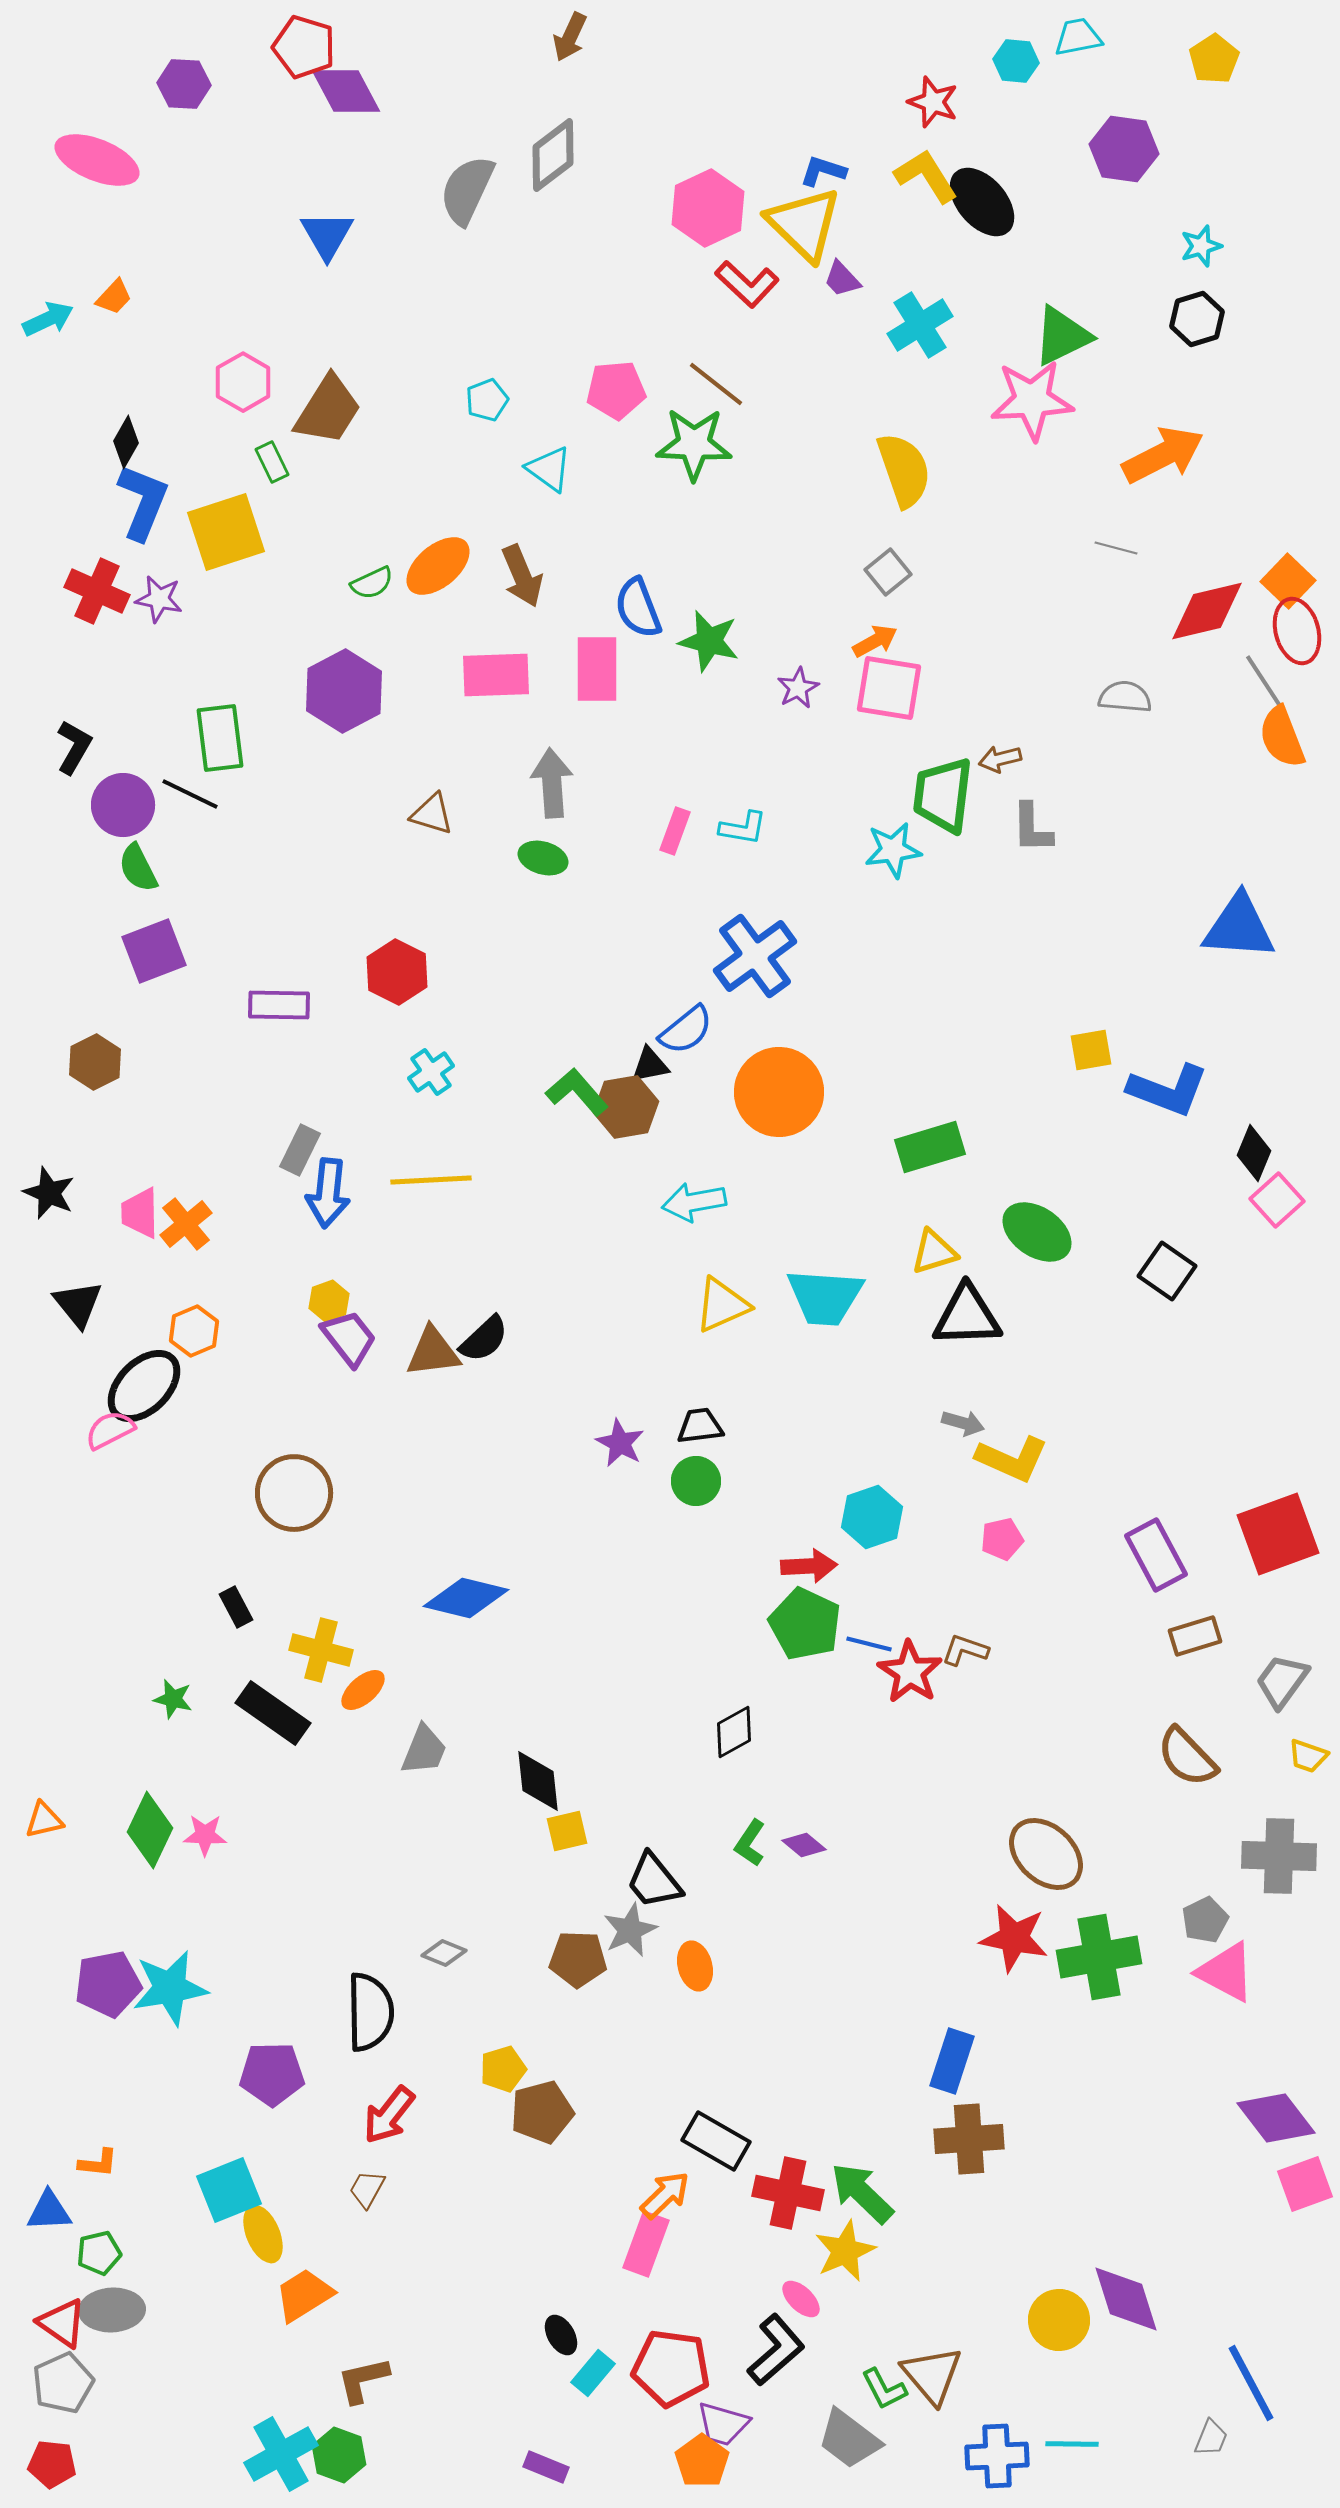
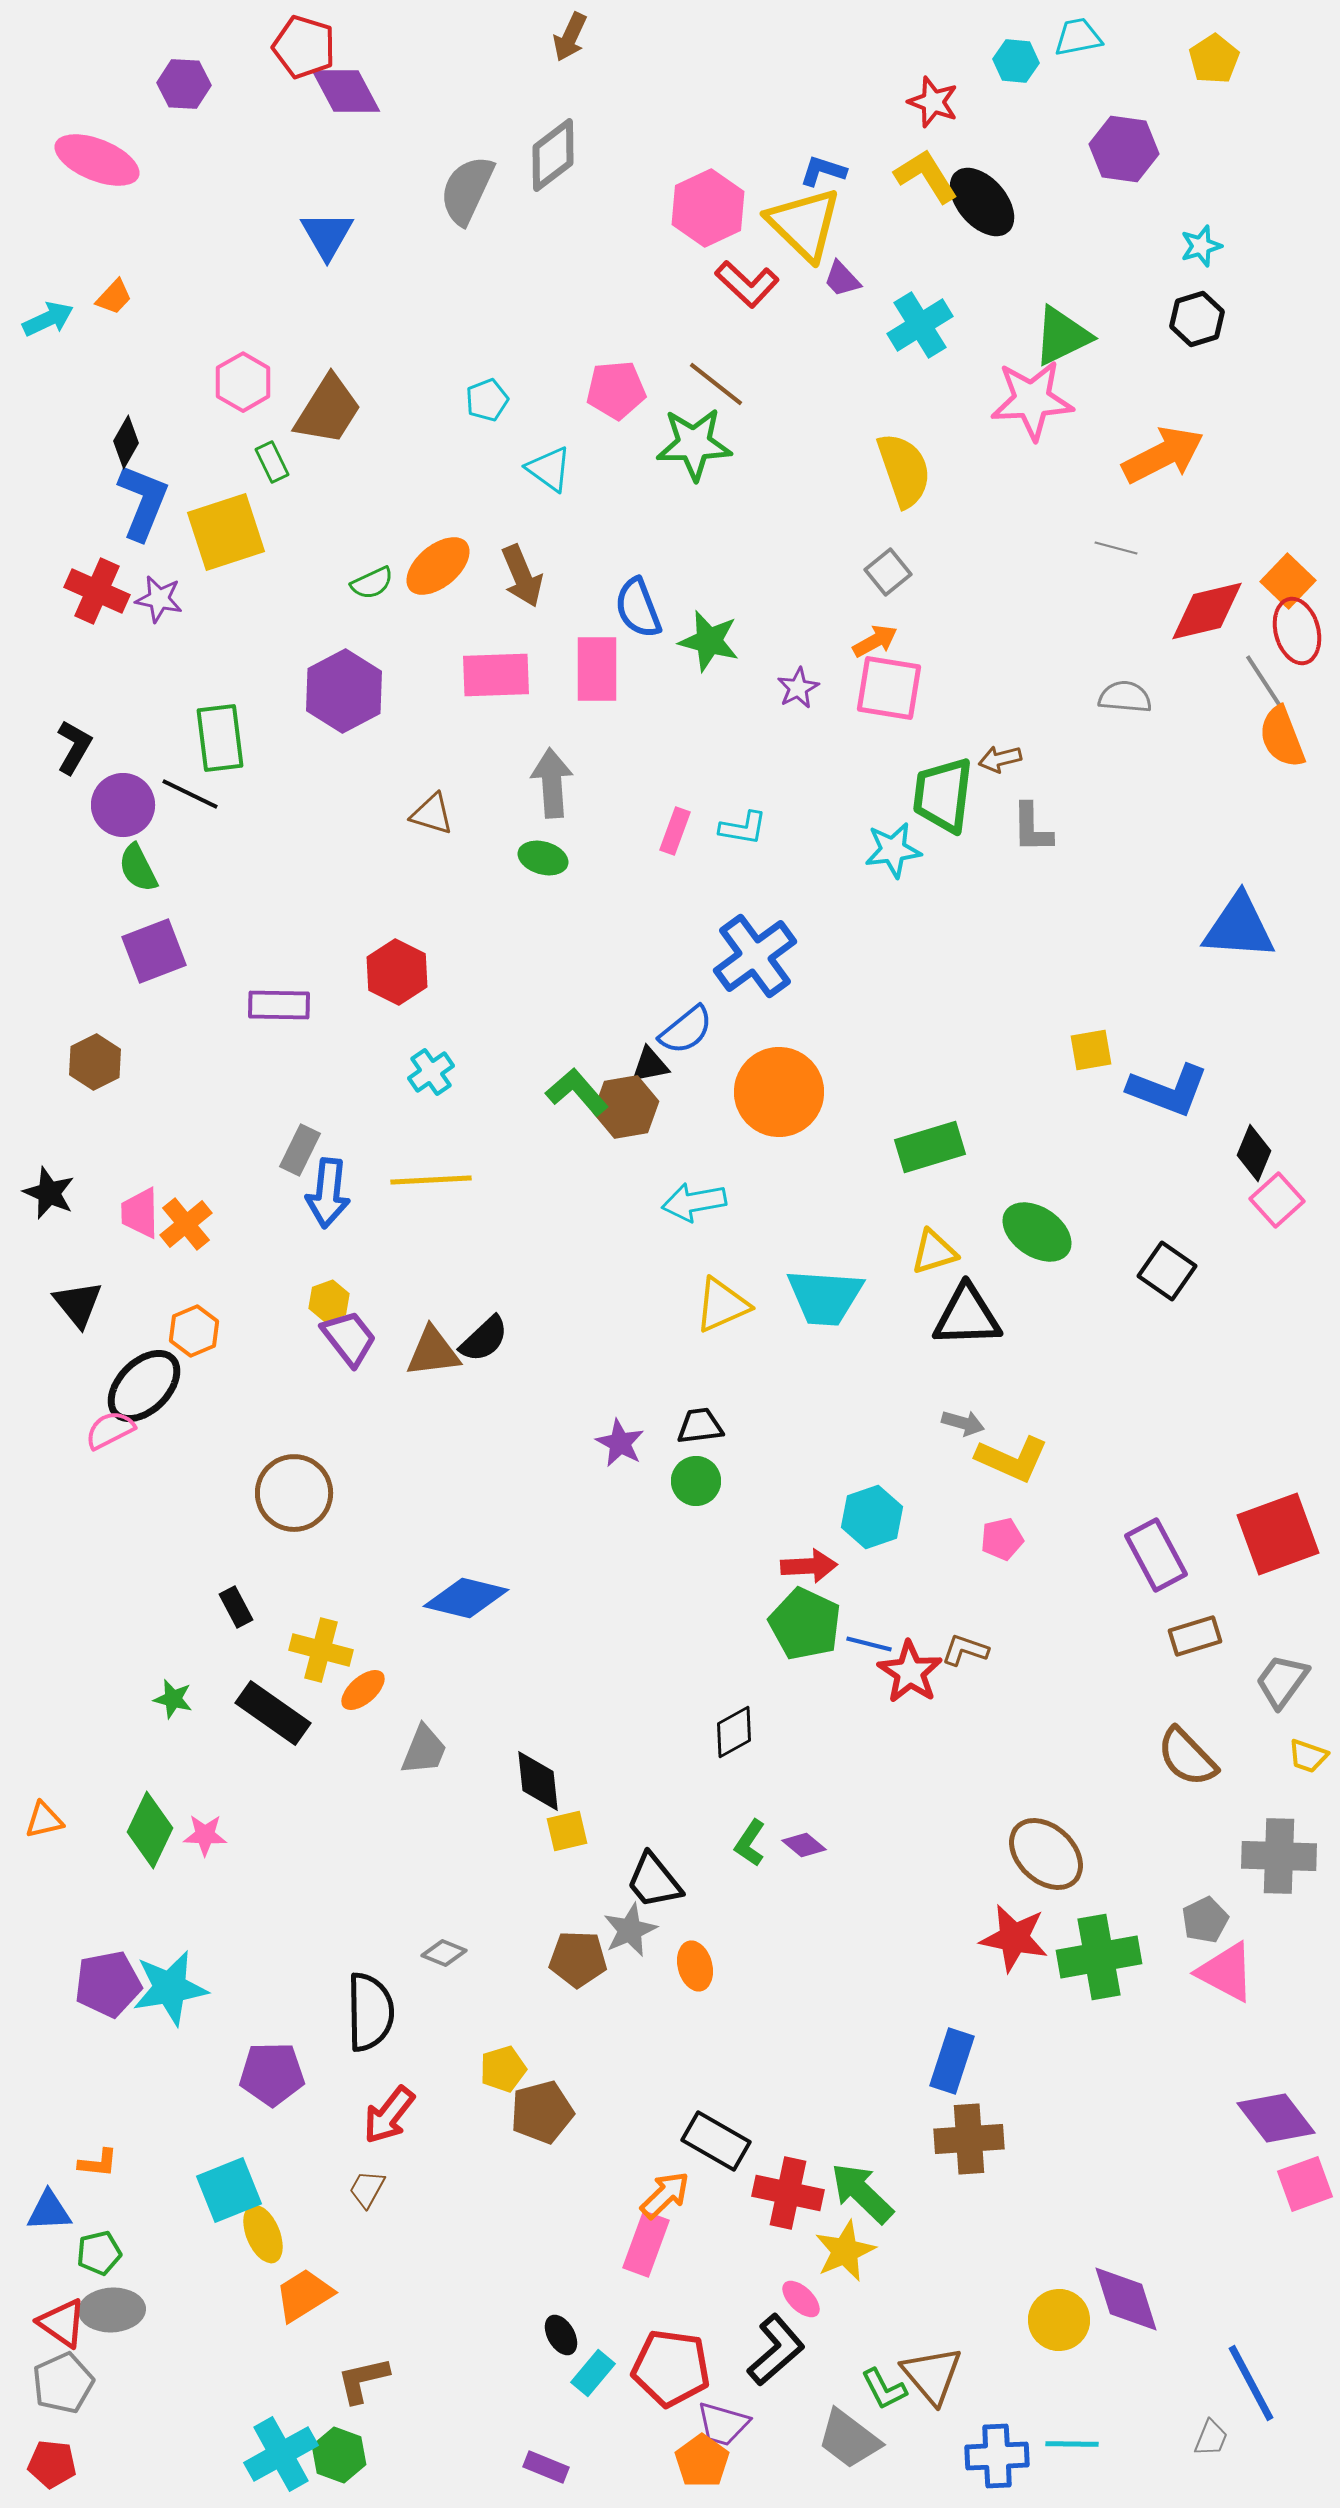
green star at (694, 444): rotated 4 degrees counterclockwise
